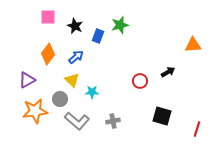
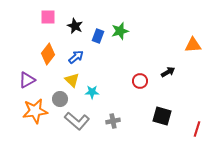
green star: moved 6 px down
